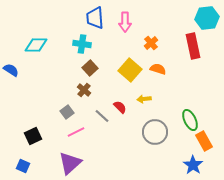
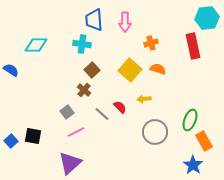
blue trapezoid: moved 1 px left, 2 px down
orange cross: rotated 24 degrees clockwise
brown square: moved 2 px right, 2 px down
gray line: moved 2 px up
green ellipse: rotated 45 degrees clockwise
black square: rotated 36 degrees clockwise
blue square: moved 12 px left, 25 px up; rotated 24 degrees clockwise
